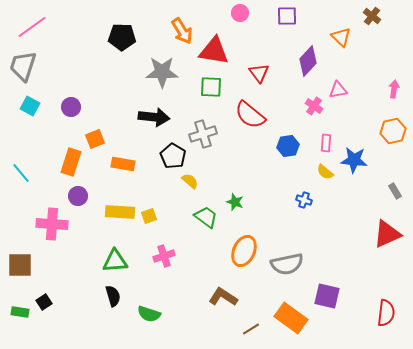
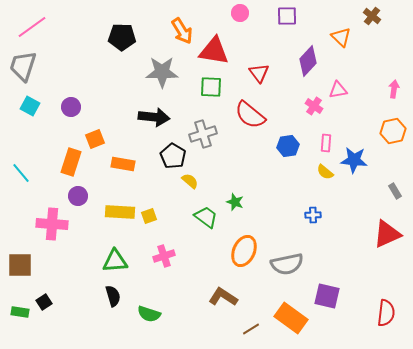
blue cross at (304, 200): moved 9 px right, 15 px down; rotated 21 degrees counterclockwise
